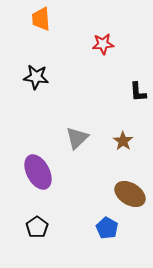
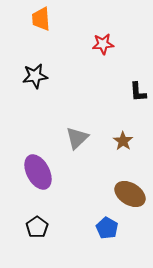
black star: moved 1 px left, 1 px up; rotated 15 degrees counterclockwise
